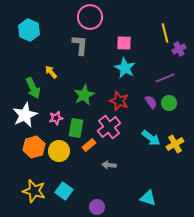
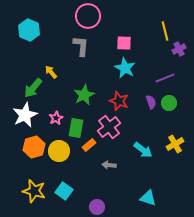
pink circle: moved 2 px left, 1 px up
yellow line: moved 2 px up
gray L-shape: moved 1 px right, 1 px down
green arrow: rotated 65 degrees clockwise
purple semicircle: rotated 16 degrees clockwise
pink star: rotated 16 degrees counterclockwise
cyan arrow: moved 8 px left, 12 px down
